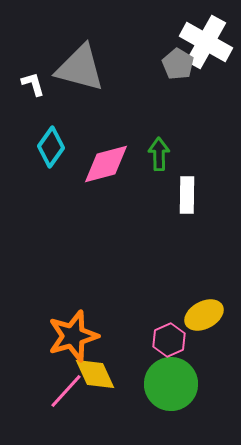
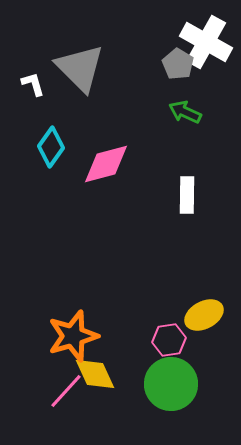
gray triangle: rotated 30 degrees clockwise
green arrow: moved 26 px right, 42 px up; rotated 64 degrees counterclockwise
pink hexagon: rotated 16 degrees clockwise
